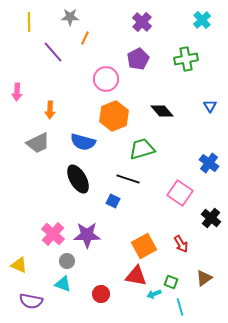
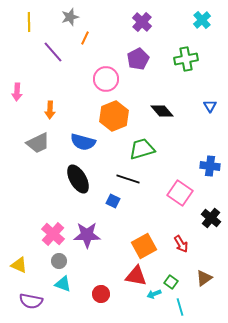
gray star: rotated 18 degrees counterclockwise
blue cross: moved 1 px right, 3 px down; rotated 30 degrees counterclockwise
gray circle: moved 8 px left
green square: rotated 16 degrees clockwise
